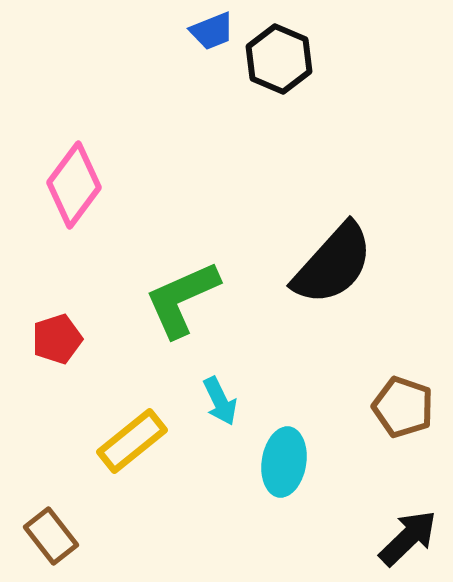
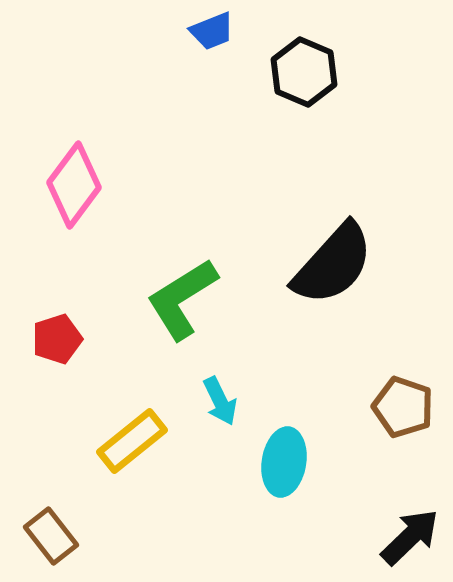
black hexagon: moved 25 px right, 13 px down
green L-shape: rotated 8 degrees counterclockwise
black arrow: moved 2 px right, 1 px up
